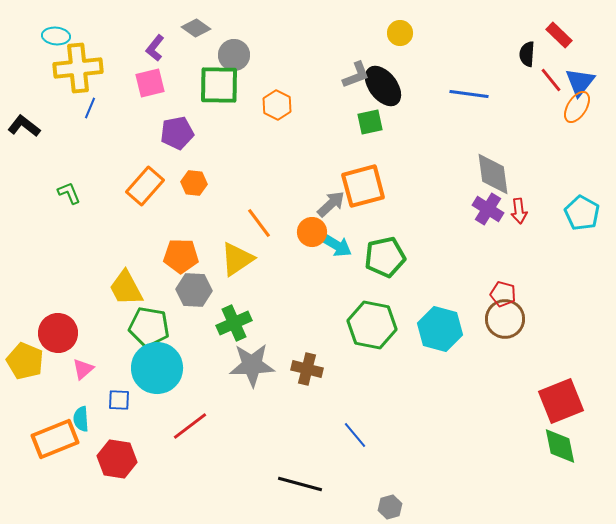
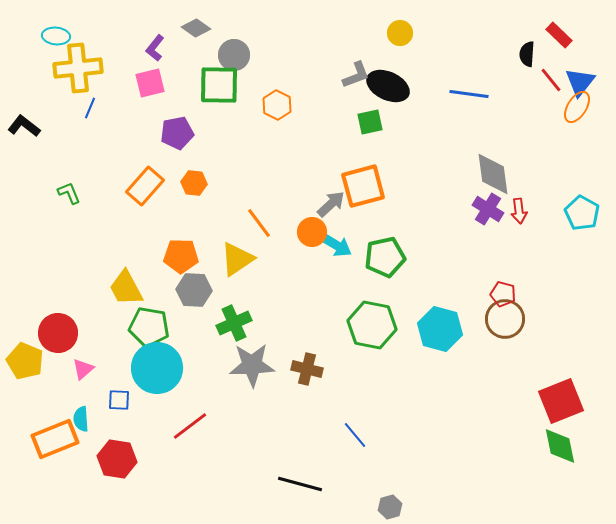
black ellipse at (383, 86): moved 5 px right; rotated 27 degrees counterclockwise
